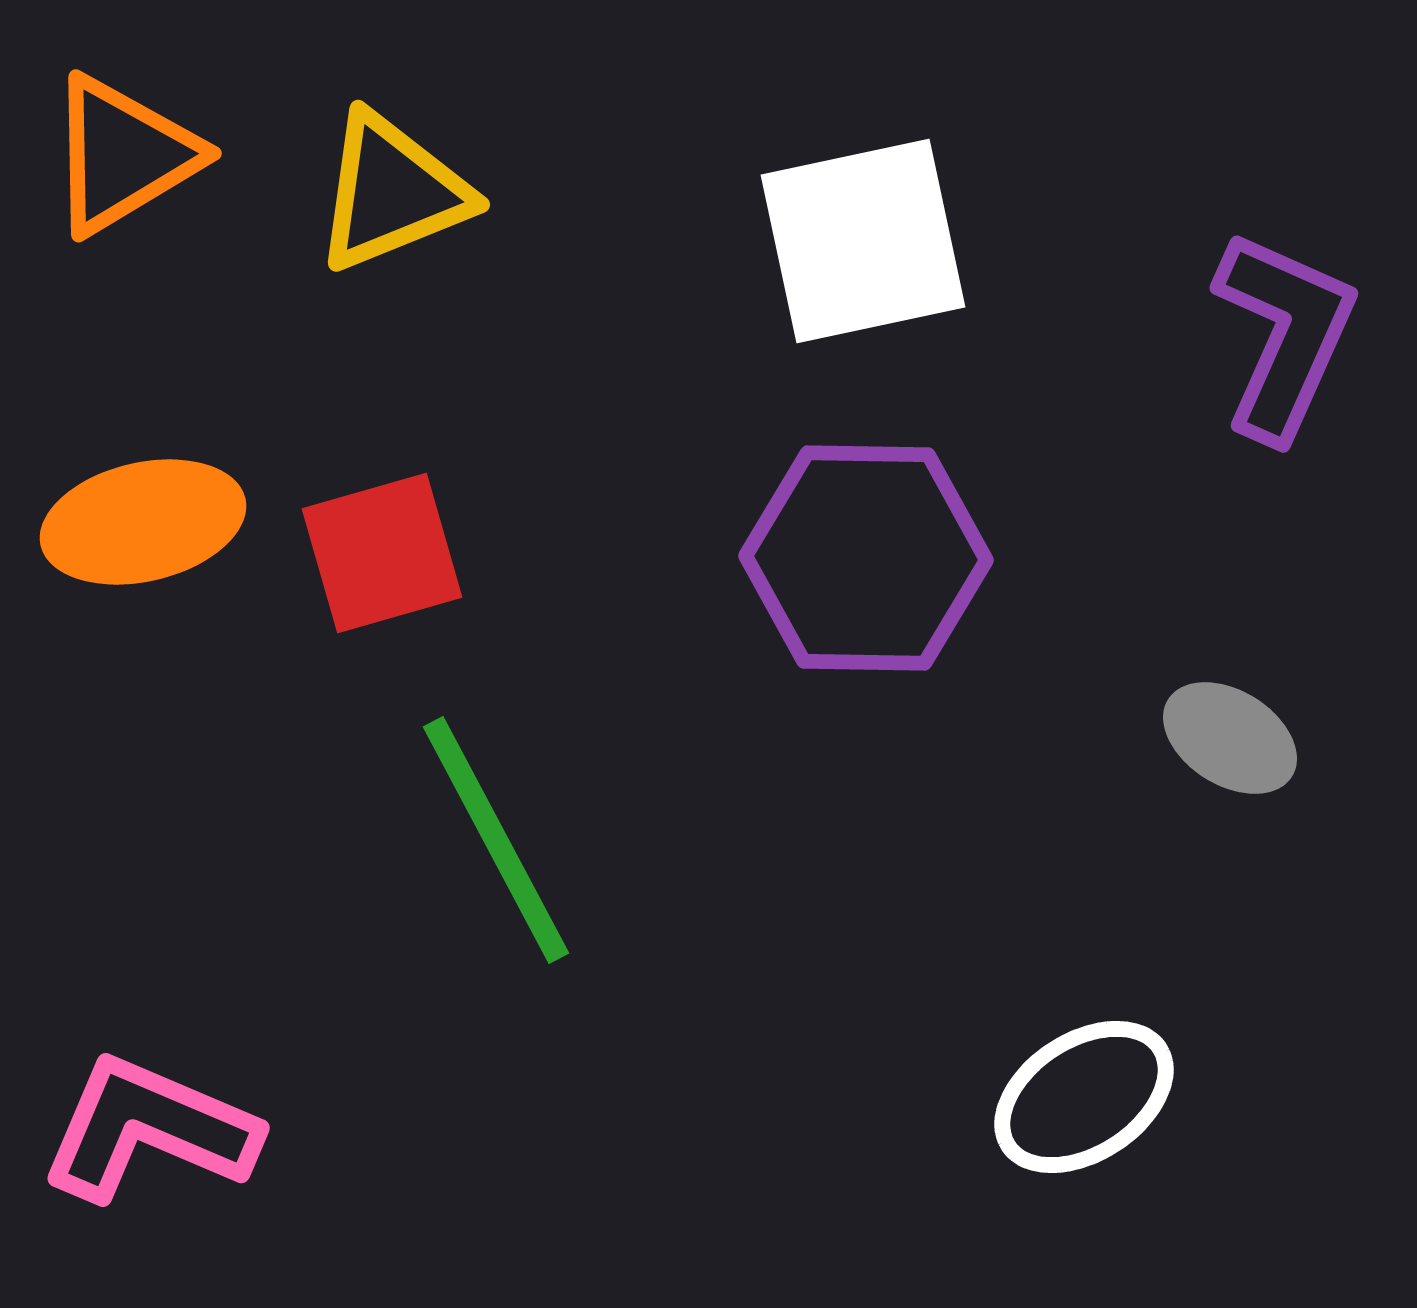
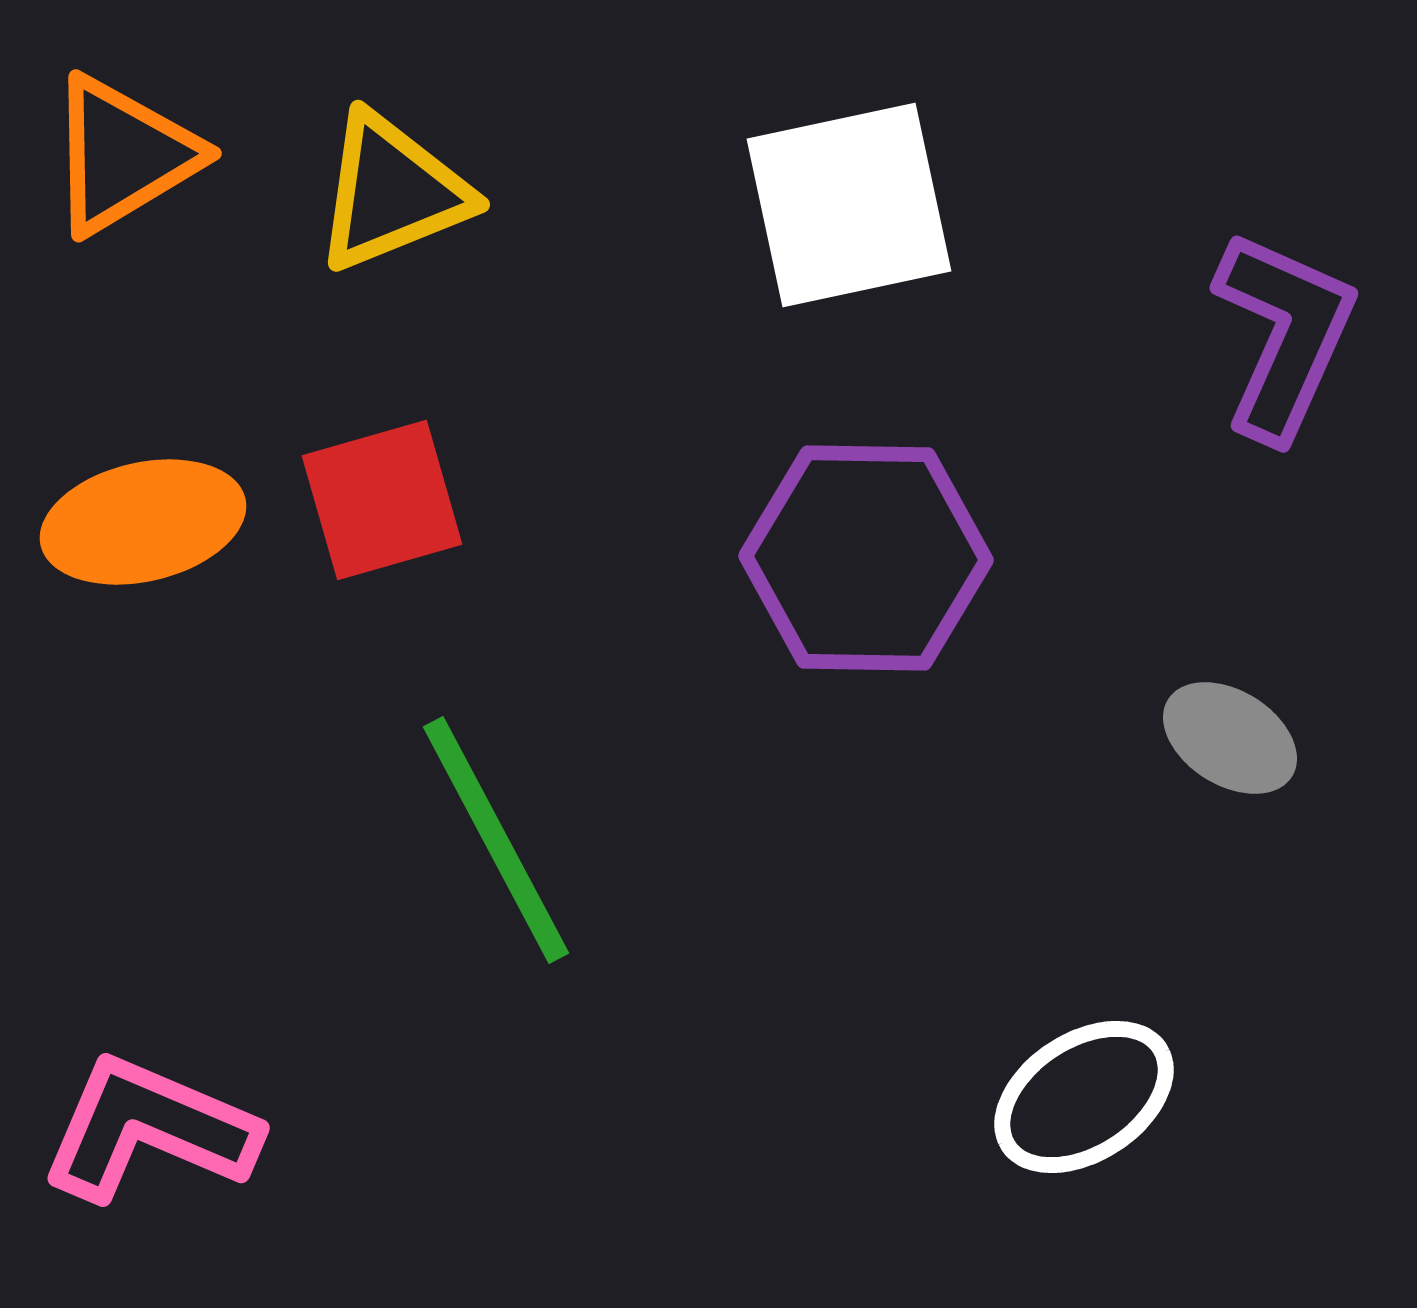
white square: moved 14 px left, 36 px up
red square: moved 53 px up
